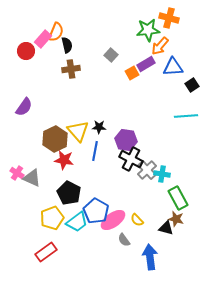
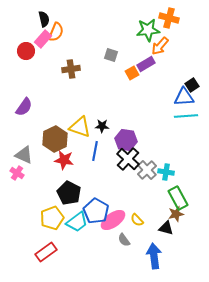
black semicircle: moved 23 px left, 26 px up
gray square: rotated 24 degrees counterclockwise
blue triangle: moved 11 px right, 30 px down
black star: moved 3 px right, 1 px up
yellow triangle: moved 2 px right, 4 px up; rotated 30 degrees counterclockwise
black cross: moved 3 px left; rotated 15 degrees clockwise
cyan cross: moved 4 px right, 2 px up
gray triangle: moved 8 px left, 23 px up
brown star: moved 5 px up; rotated 28 degrees counterclockwise
blue arrow: moved 4 px right, 1 px up
